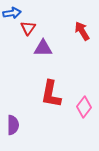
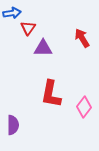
red arrow: moved 7 px down
